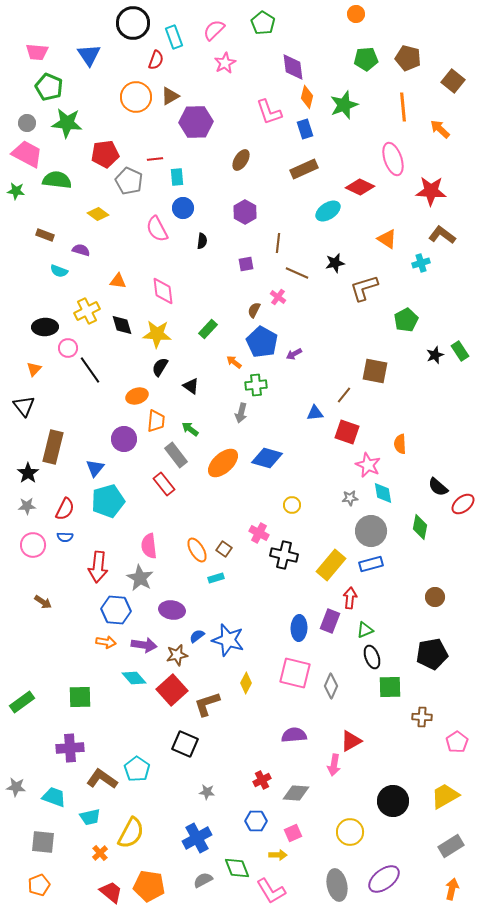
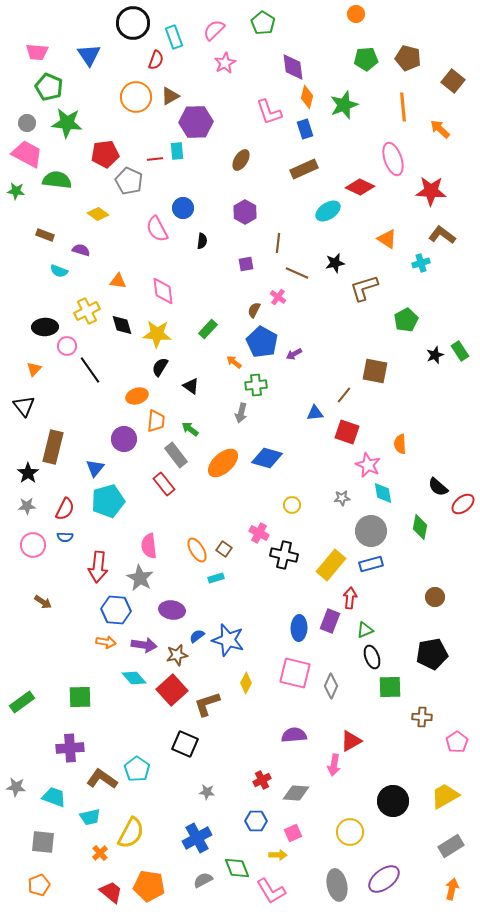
cyan rectangle at (177, 177): moved 26 px up
pink circle at (68, 348): moved 1 px left, 2 px up
gray star at (350, 498): moved 8 px left
